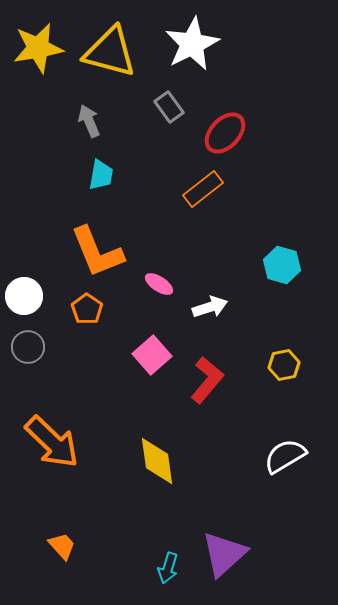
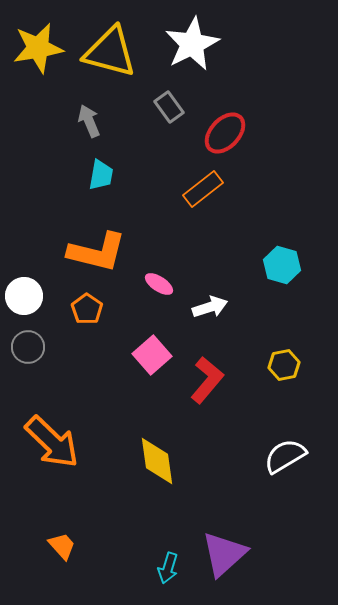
orange L-shape: rotated 54 degrees counterclockwise
